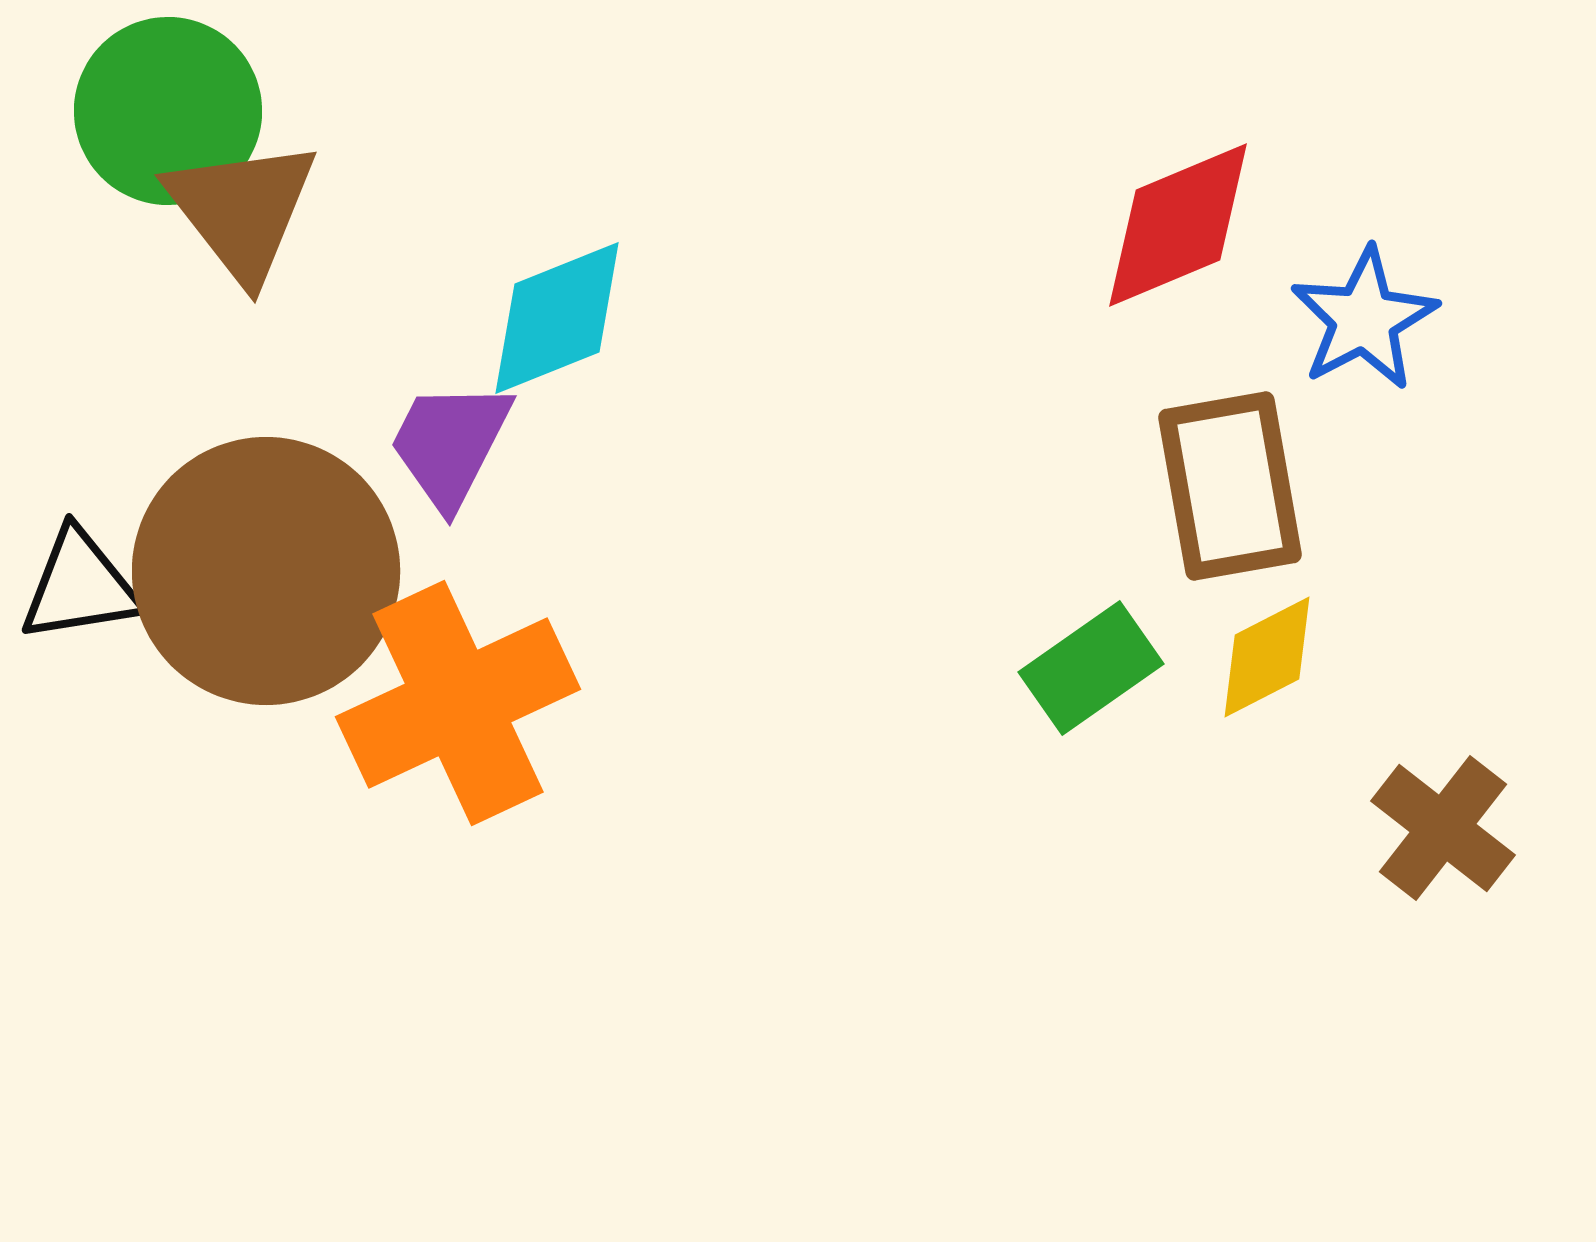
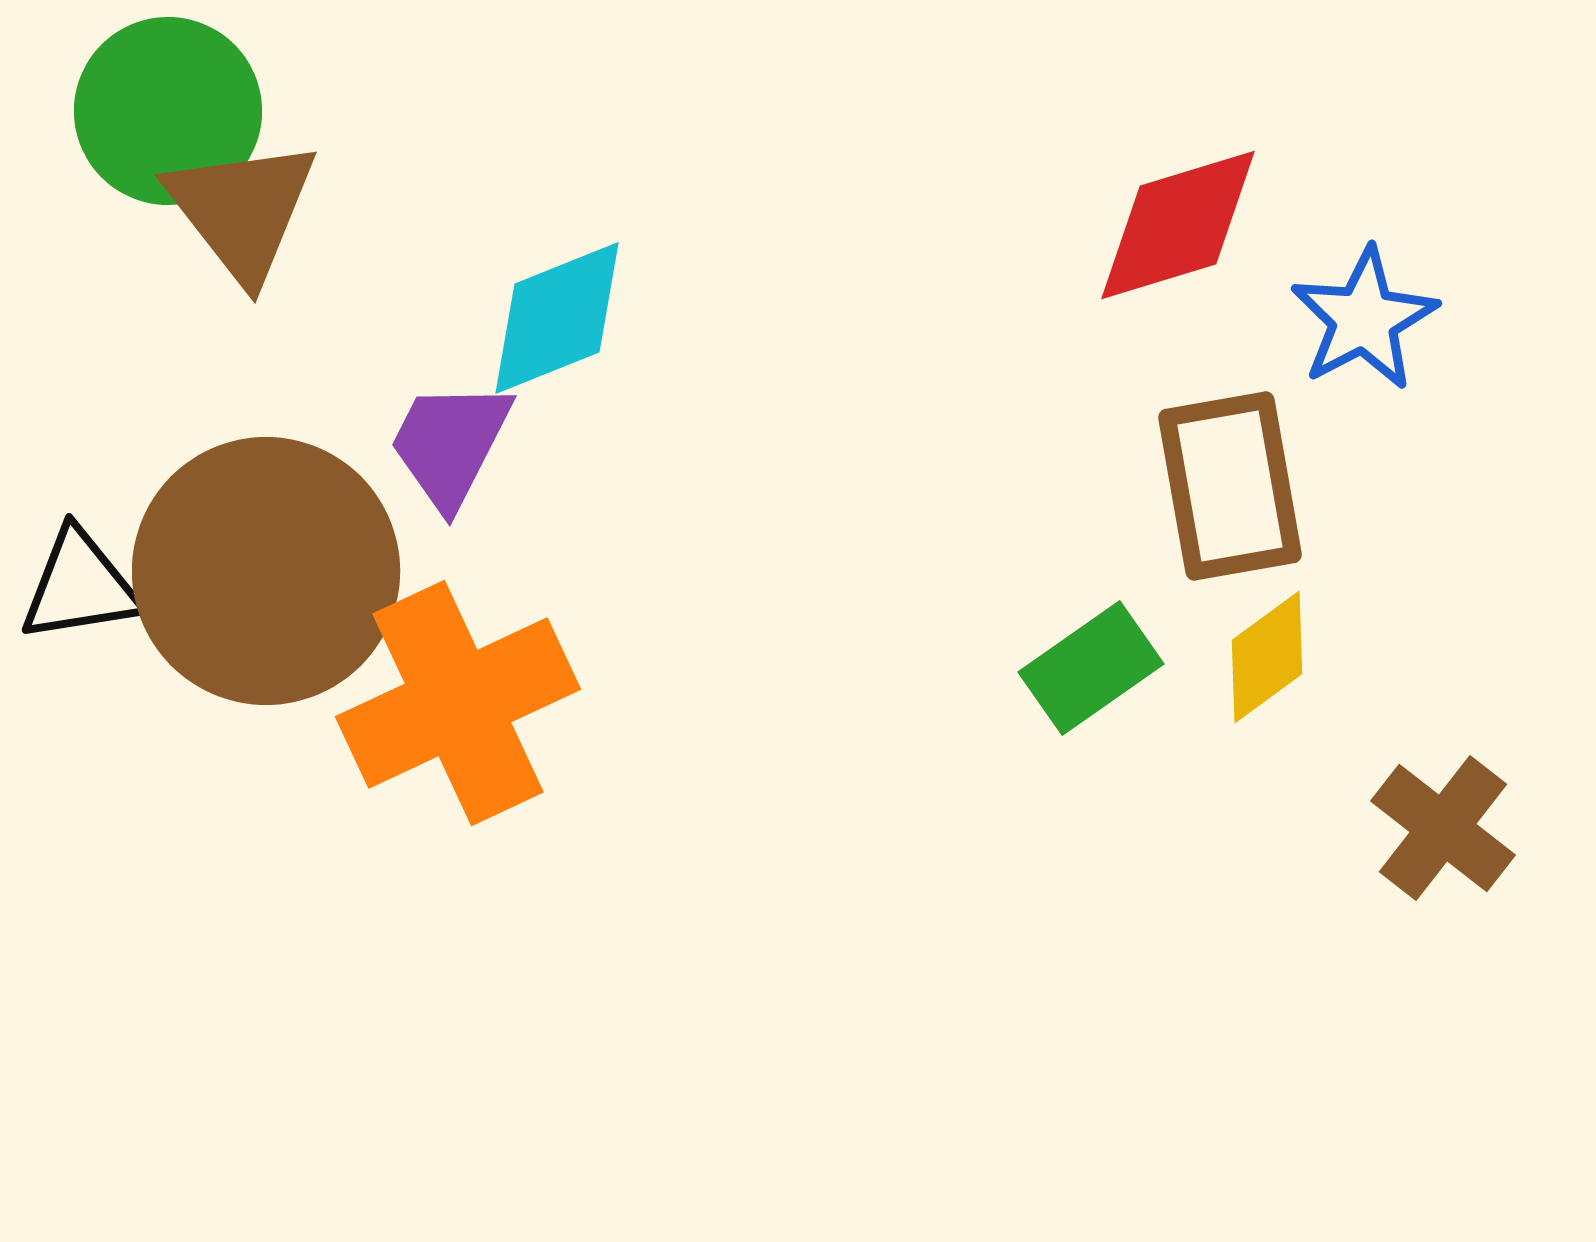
red diamond: rotated 6 degrees clockwise
yellow diamond: rotated 9 degrees counterclockwise
